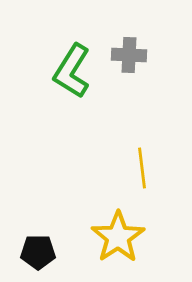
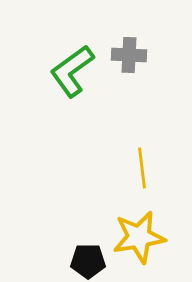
green L-shape: rotated 22 degrees clockwise
yellow star: moved 21 px right; rotated 24 degrees clockwise
black pentagon: moved 50 px right, 9 px down
